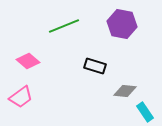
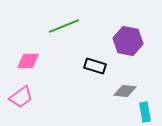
purple hexagon: moved 6 px right, 17 px down
pink diamond: rotated 40 degrees counterclockwise
cyan rectangle: rotated 24 degrees clockwise
